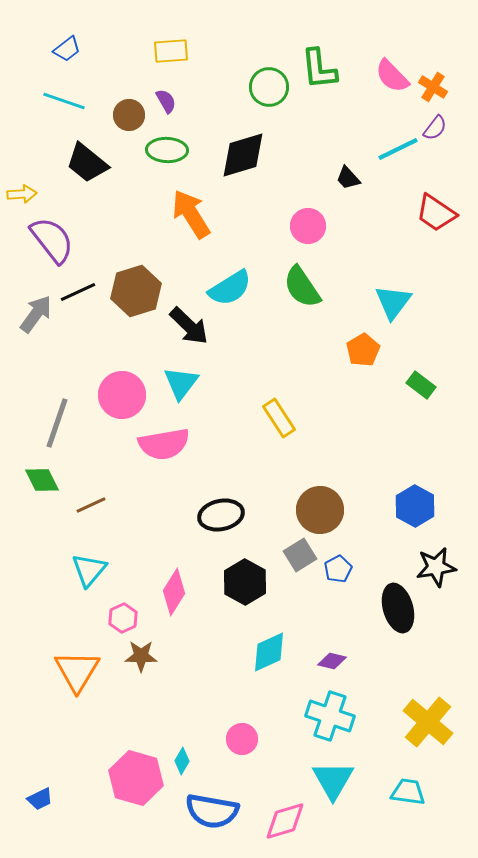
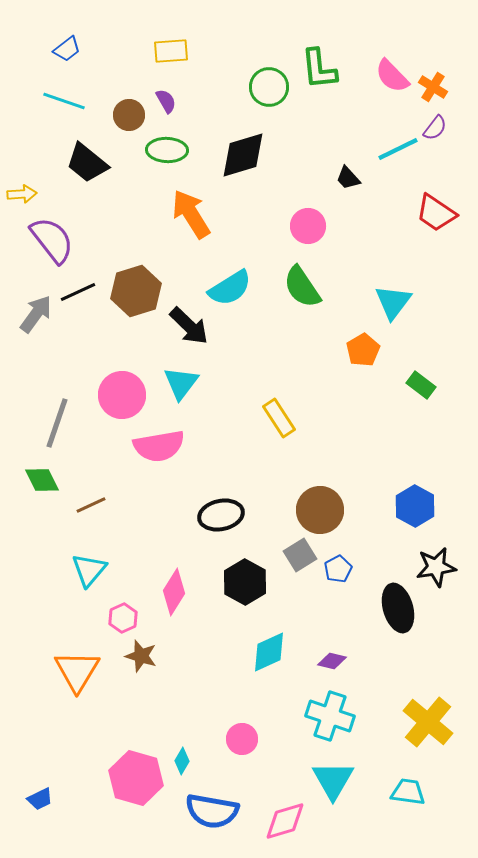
pink semicircle at (164, 444): moved 5 px left, 2 px down
brown star at (141, 656): rotated 16 degrees clockwise
